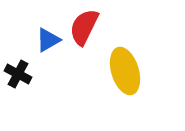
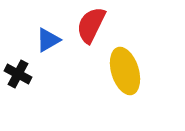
red semicircle: moved 7 px right, 2 px up
